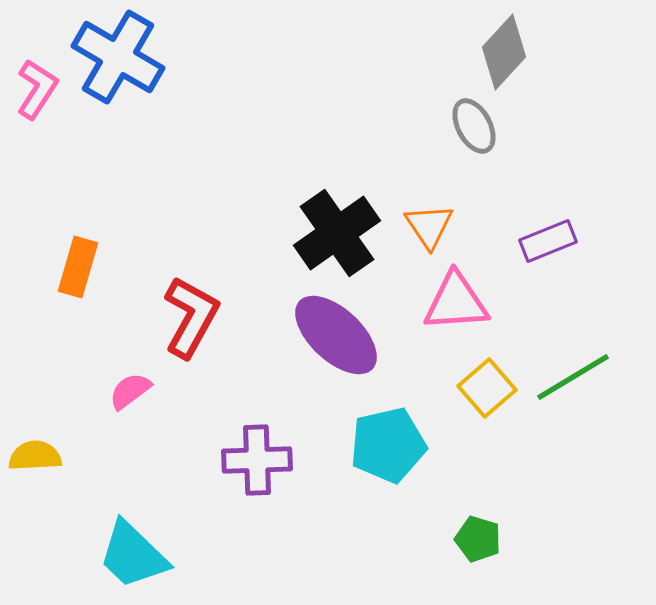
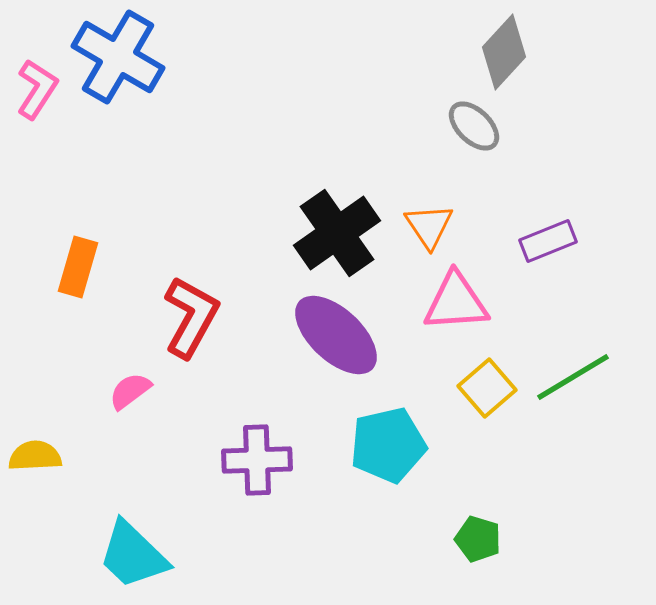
gray ellipse: rotated 18 degrees counterclockwise
